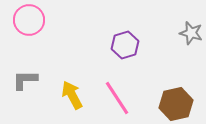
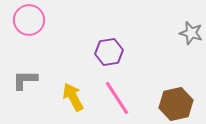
purple hexagon: moved 16 px left, 7 px down; rotated 8 degrees clockwise
yellow arrow: moved 1 px right, 2 px down
